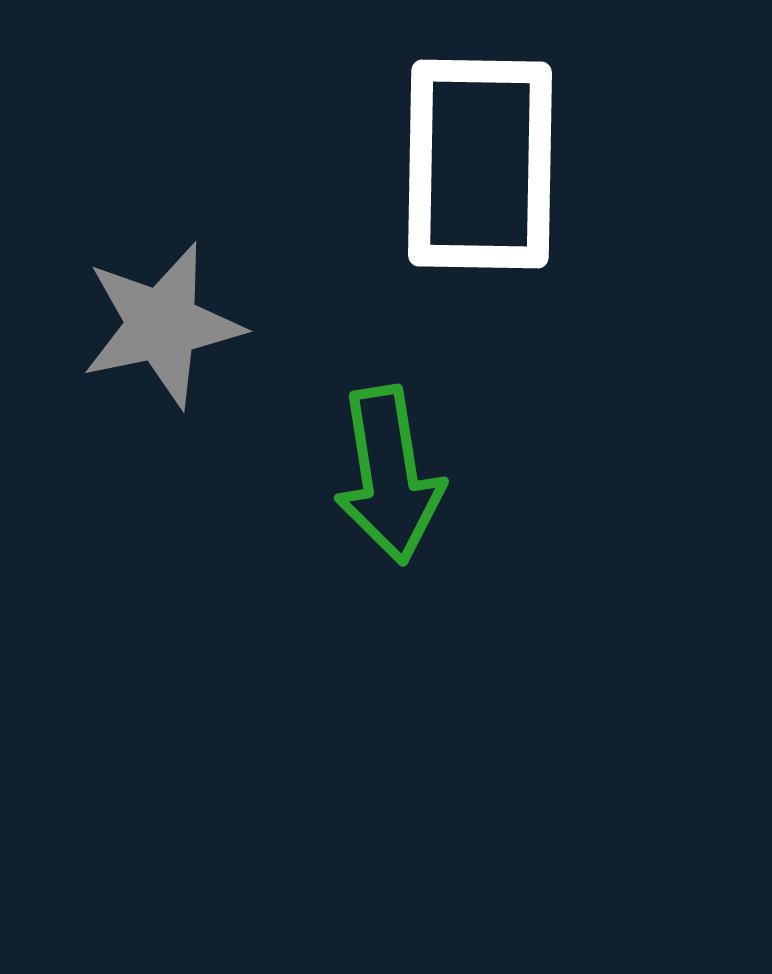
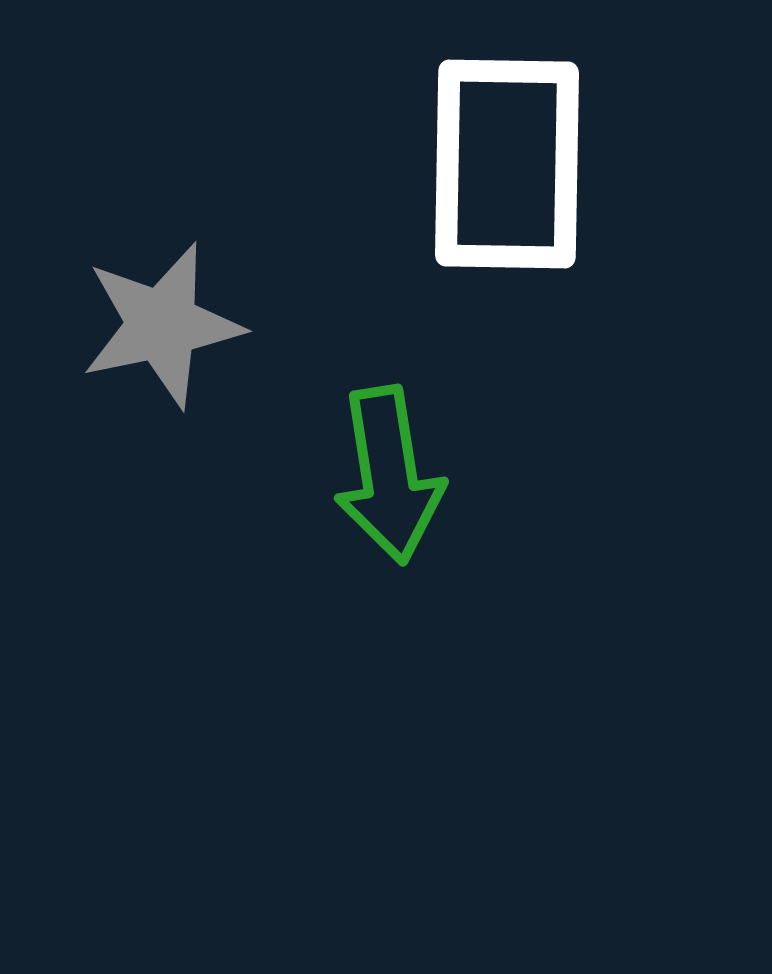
white rectangle: moved 27 px right
